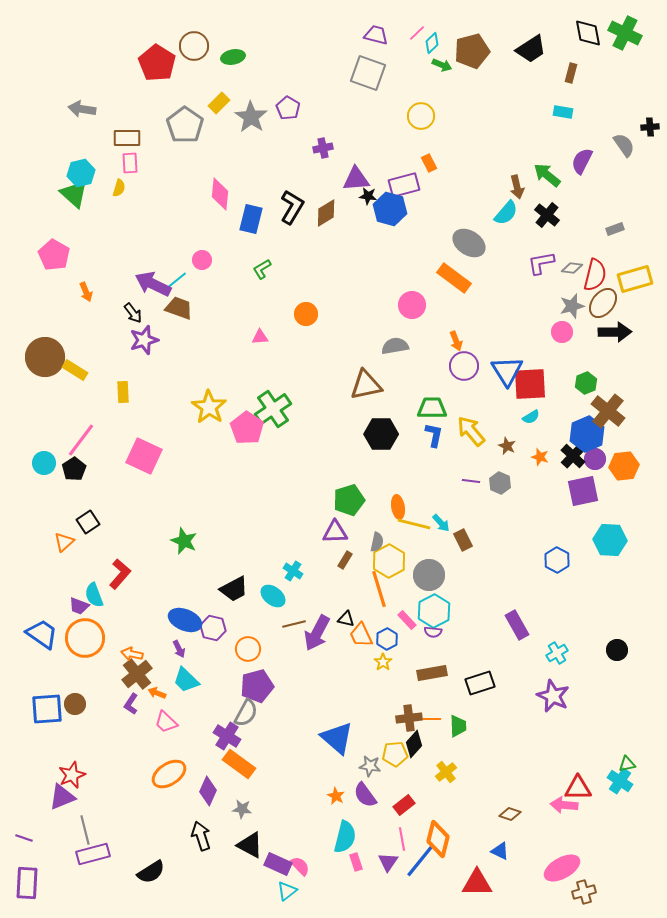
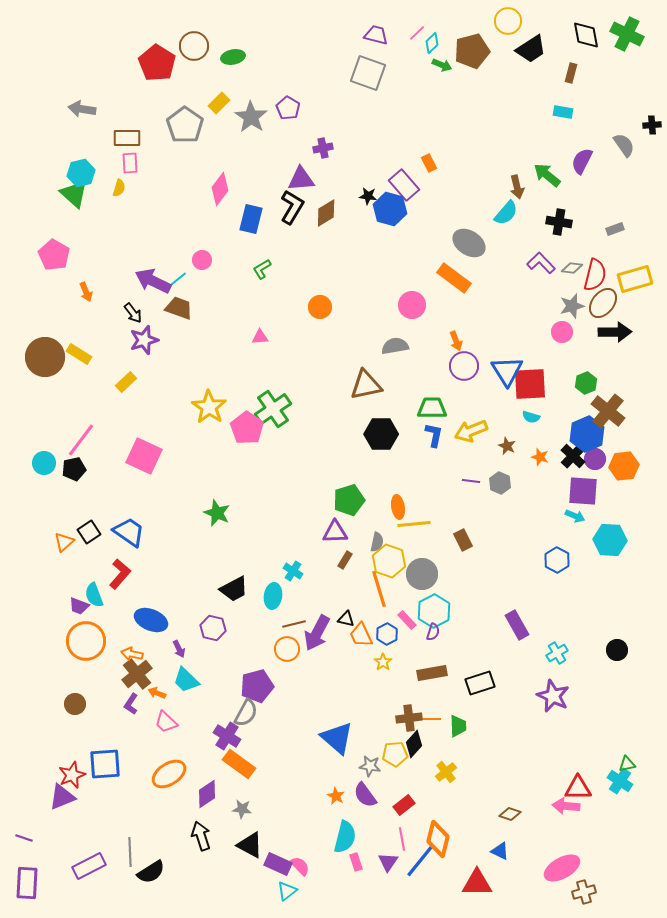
black diamond at (588, 33): moved 2 px left, 2 px down
green cross at (625, 33): moved 2 px right, 1 px down
yellow circle at (421, 116): moved 87 px right, 95 px up
black cross at (650, 127): moved 2 px right, 2 px up
purple triangle at (356, 179): moved 55 px left
purple rectangle at (404, 185): rotated 64 degrees clockwise
pink diamond at (220, 194): moved 5 px up; rotated 32 degrees clockwise
black cross at (547, 215): moved 12 px right, 7 px down; rotated 30 degrees counterclockwise
purple L-shape at (541, 263): rotated 56 degrees clockwise
purple arrow at (153, 284): moved 3 px up
orange circle at (306, 314): moved 14 px right, 7 px up
yellow rectangle at (75, 370): moved 4 px right, 16 px up
yellow rectangle at (123, 392): moved 3 px right, 10 px up; rotated 50 degrees clockwise
cyan semicircle at (531, 417): rotated 48 degrees clockwise
yellow arrow at (471, 431): rotated 72 degrees counterclockwise
black pentagon at (74, 469): rotated 20 degrees clockwise
purple square at (583, 491): rotated 16 degrees clockwise
black square at (88, 522): moved 1 px right, 10 px down
cyan arrow at (441, 523): moved 134 px right, 7 px up; rotated 24 degrees counterclockwise
yellow line at (414, 524): rotated 20 degrees counterclockwise
green star at (184, 541): moved 33 px right, 28 px up
yellow hexagon at (389, 561): rotated 12 degrees counterclockwise
gray circle at (429, 575): moved 7 px left, 1 px up
cyan ellipse at (273, 596): rotated 60 degrees clockwise
blue ellipse at (185, 620): moved 34 px left
purple semicircle at (433, 632): rotated 78 degrees counterclockwise
blue trapezoid at (42, 634): moved 87 px right, 102 px up
orange circle at (85, 638): moved 1 px right, 3 px down
blue hexagon at (387, 639): moved 5 px up
orange circle at (248, 649): moved 39 px right
blue square at (47, 709): moved 58 px right, 55 px down
purple diamond at (208, 791): moved 1 px left, 3 px down; rotated 32 degrees clockwise
pink arrow at (564, 805): moved 2 px right, 1 px down
gray line at (85, 830): moved 45 px right, 22 px down; rotated 12 degrees clockwise
purple rectangle at (93, 854): moved 4 px left, 12 px down; rotated 12 degrees counterclockwise
